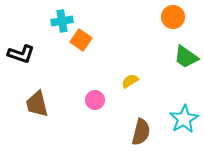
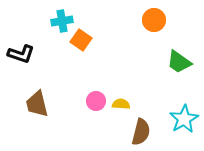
orange circle: moved 19 px left, 3 px down
green trapezoid: moved 7 px left, 5 px down
yellow semicircle: moved 9 px left, 23 px down; rotated 36 degrees clockwise
pink circle: moved 1 px right, 1 px down
